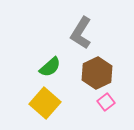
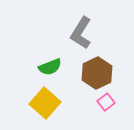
green semicircle: rotated 20 degrees clockwise
